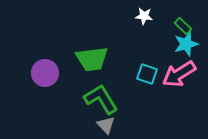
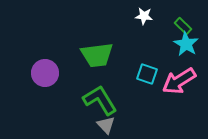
cyan star: rotated 25 degrees counterclockwise
green trapezoid: moved 5 px right, 4 px up
pink arrow: moved 7 px down
green L-shape: moved 1 px left, 1 px down
